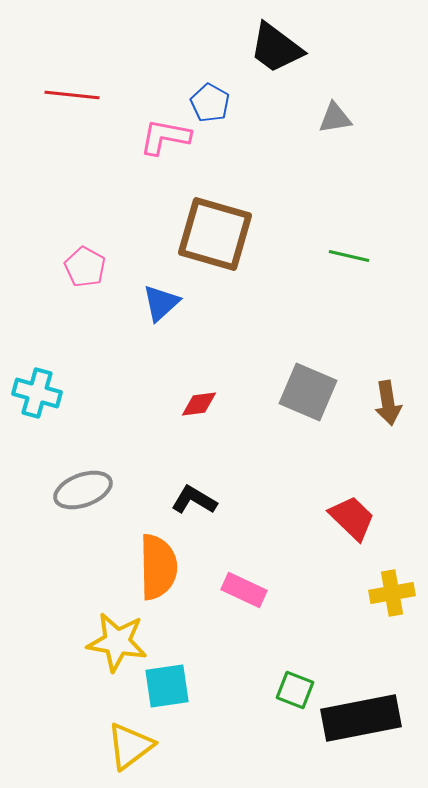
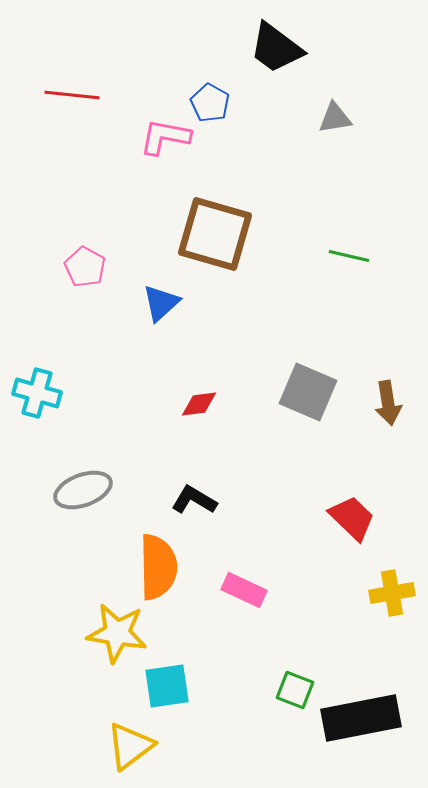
yellow star: moved 9 px up
